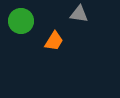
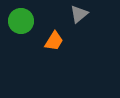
gray triangle: rotated 48 degrees counterclockwise
